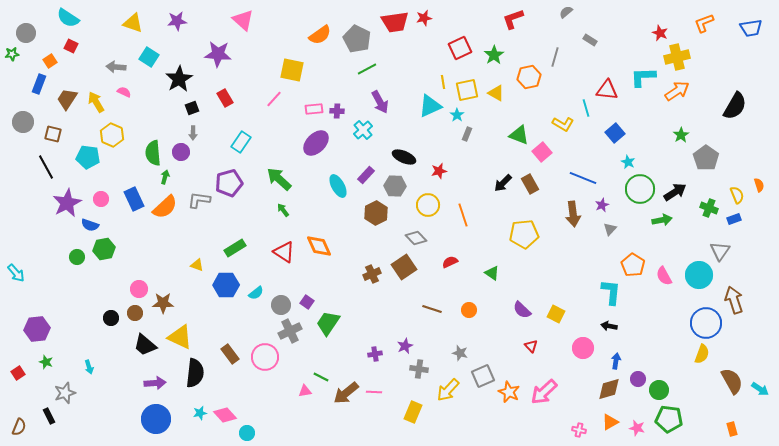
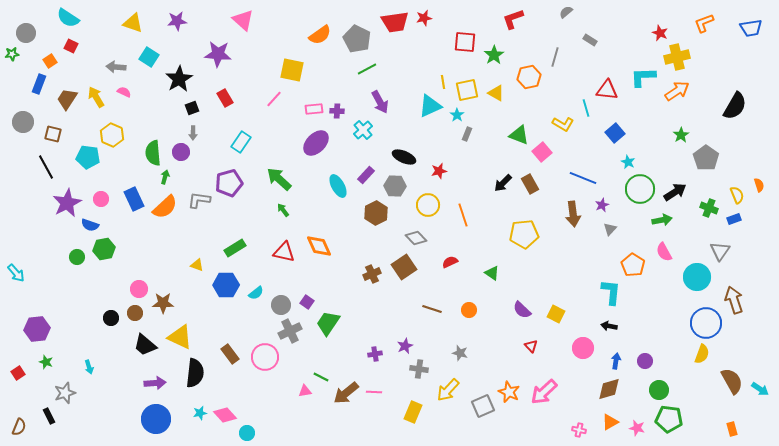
red square at (460, 48): moved 5 px right, 6 px up; rotated 30 degrees clockwise
yellow arrow at (96, 102): moved 5 px up
red triangle at (284, 252): rotated 20 degrees counterclockwise
cyan circle at (699, 275): moved 2 px left, 2 px down
pink semicircle at (664, 276): moved 24 px up
gray square at (483, 376): moved 30 px down
purple circle at (638, 379): moved 7 px right, 18 px up
